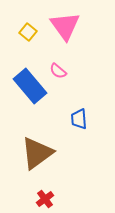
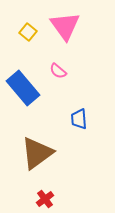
blue rectangle: moved 7 px left, 2 px down
